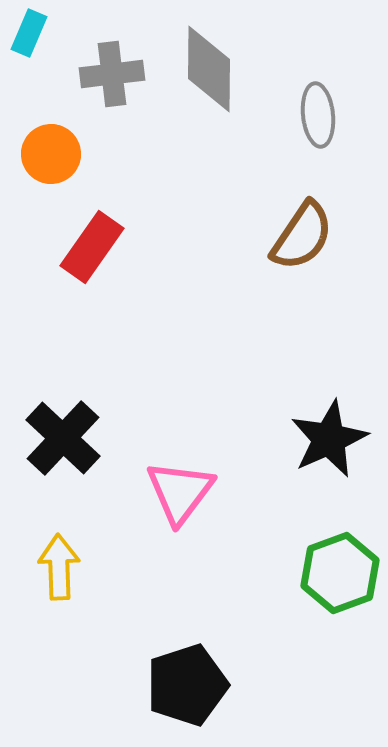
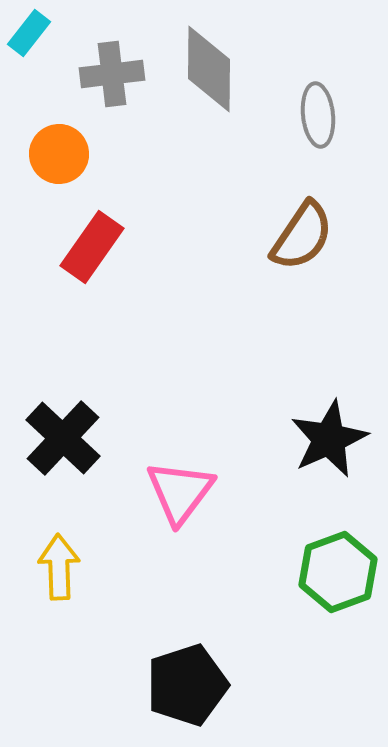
cyan rectangle: rotated 15 degrees clockwise
orange circle: moved 8 px right
green hexagon: moved 2 px left, 1 px up
